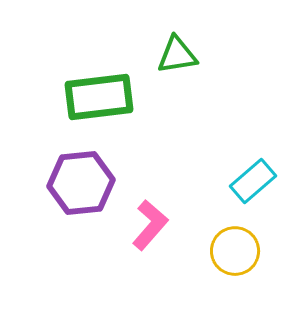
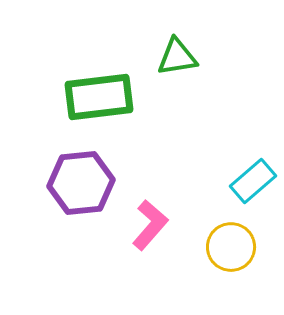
green triangle: moved 2 px down
yellow circle: moved 4 px left, 4 px up
